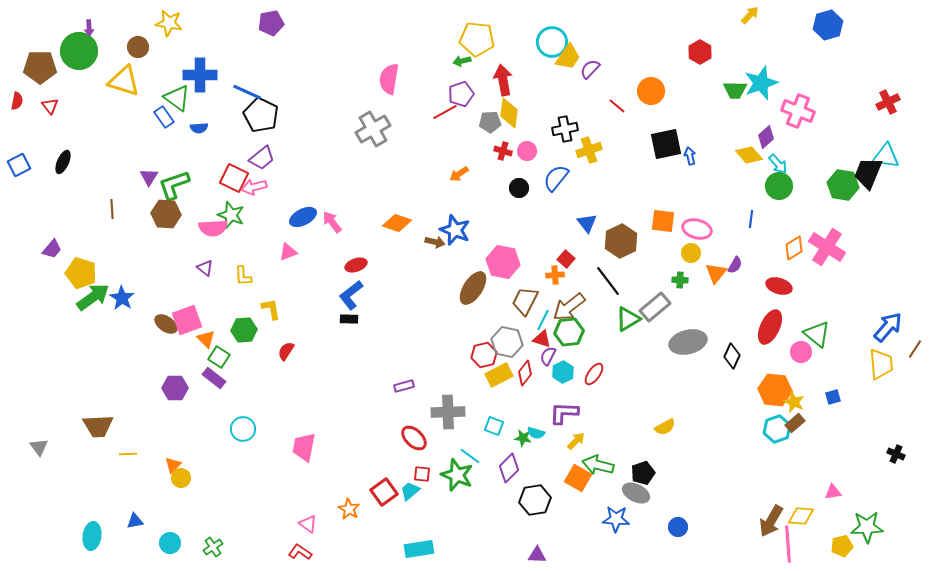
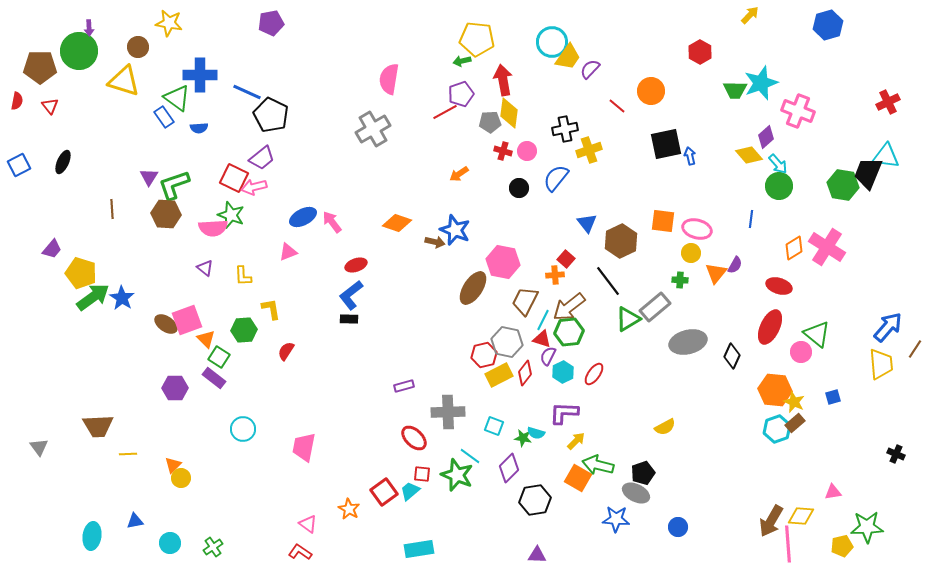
black pentagon at (261, 115): moved 10 px right
